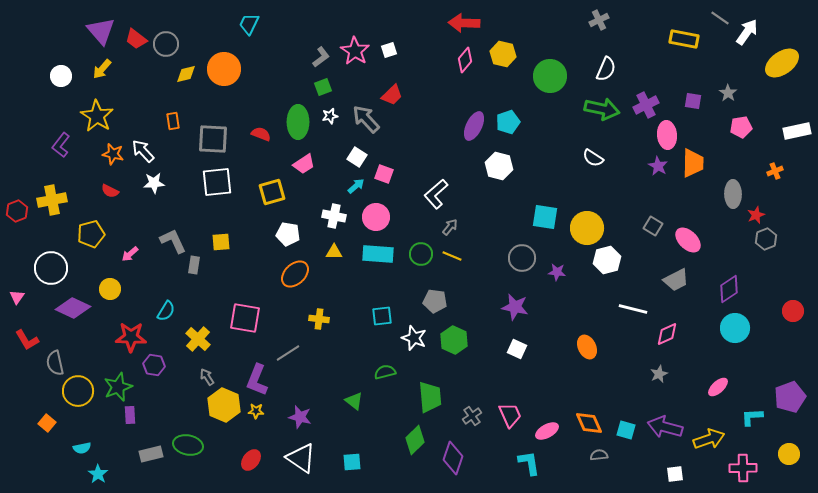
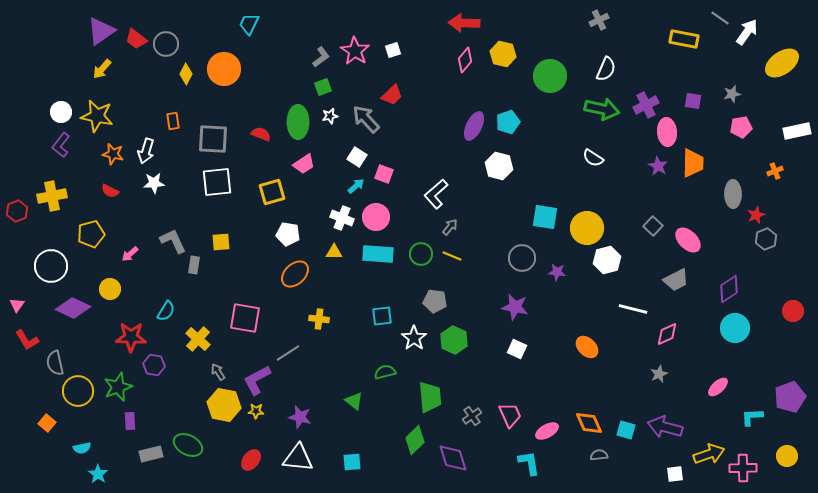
purple triangle at (101, 31): rotated 36 degrees clockwise
white square at (389, 50): moved 4 px right
yellow diamond at (186, 74): rotated 50 degrees counterclockwise
white circle at (61, 76): moved 36 px down
gray star at (728, 93): moved 4 px right, 1 px down; rotated 24 degrees clockwise
yellow star at (97, 116): rotated 20 degrees counterclockwise
pink ellipse at (667, 135): moved 3 px up
white arrow at (143, 151): moved 3 px right; rotated 120 degrees counterclockwise
yellow cross at (52, 200): moved 4 px up
white cross at (334, 216): moved 8 px right, 2 px down; rotated 10 degrees clockwise
gray square at (653, 226): rotated 12 degrees clockwise
white circle at (51, 268): moved 2 px up
pink triangle at (17, 297): moved 8 px down
white star at (414, 338): rotated 15 degrees clockwise
orange ellipse at (587, 347): rotated 20 degrees counterclockwise
gray arrow at (207, 377): moved 11 px right, 5 px up
purple L-shape at (257, 380): rotated 40 degrees clockwise
yellow hexagon at (224, 405): rotated 12 degrees counterclockwise
purple rectangle at (130, 415): moved 6 px down
yellow arrow at (709, 439): moved 15 px down
green ellipse at (188, 445): rotated 16 degrees clockwise
yellow circle at (789, 454): moved 2 px left, 2 px down
white triangle at (301, 458): moved 3 px left; rotated 28 degrees counterclockwise
purple diamond at (453, 458): rotated 36 degrees counterclockwise
